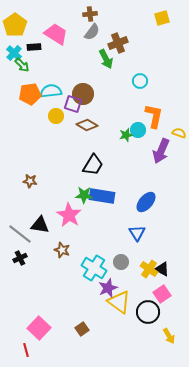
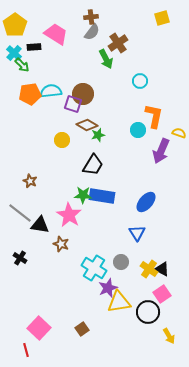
brown cross at (90, 14): moved 1 px right, 3 px down
brown cross at (118, 43): rotated 12 degrees counterclockwise
yellow circle at (56, 116): moved 6 px right, 24 px down
green star at (126, 135): moved 28 px left
brown star at (30, 181): rotated 16 degrees clockwise
green star at (84, 195): moved 1 px left
gray line at (20, 234): moved 21 px up
brown star at (62, 250): moved 1 px left, 6 px up
black cross at (20, 258): rotated 32 degrees counterclockwise
yellow triangle at (119, 302): rotated 45 degrees counterclockwise
